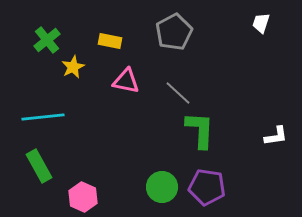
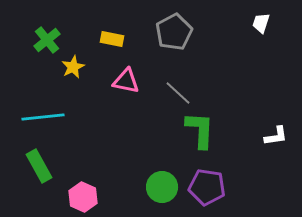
yellow rectangle: moved 2 px right, 2 px up
